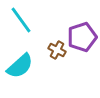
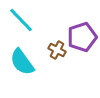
cyan line: rotated 8 degrees counterclockwise
cyan semicircle: moved 2 px right, 4 px up; rotated 96 degrees clockwise
